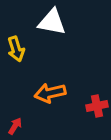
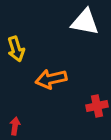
white triangle: moved 33 px right
orange arrow: moved 1 px right, 14 px up
red arrow: rotated 24 degrees counterclockwise
